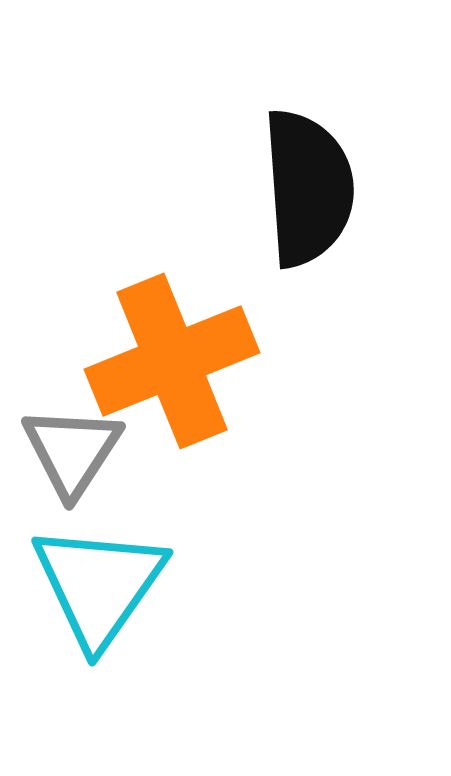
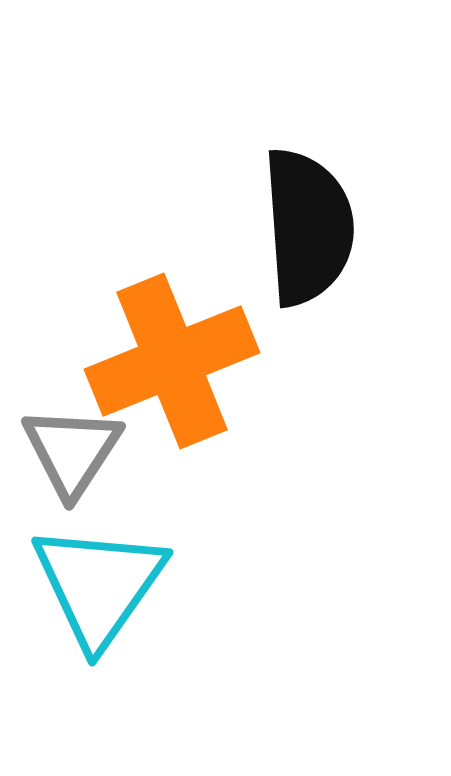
black semicircle: moved 39 px down
